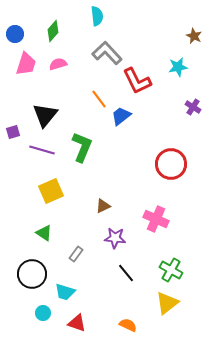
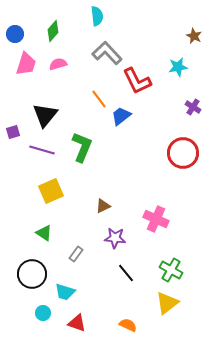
red circle: moved 12 px right, 11 px up
